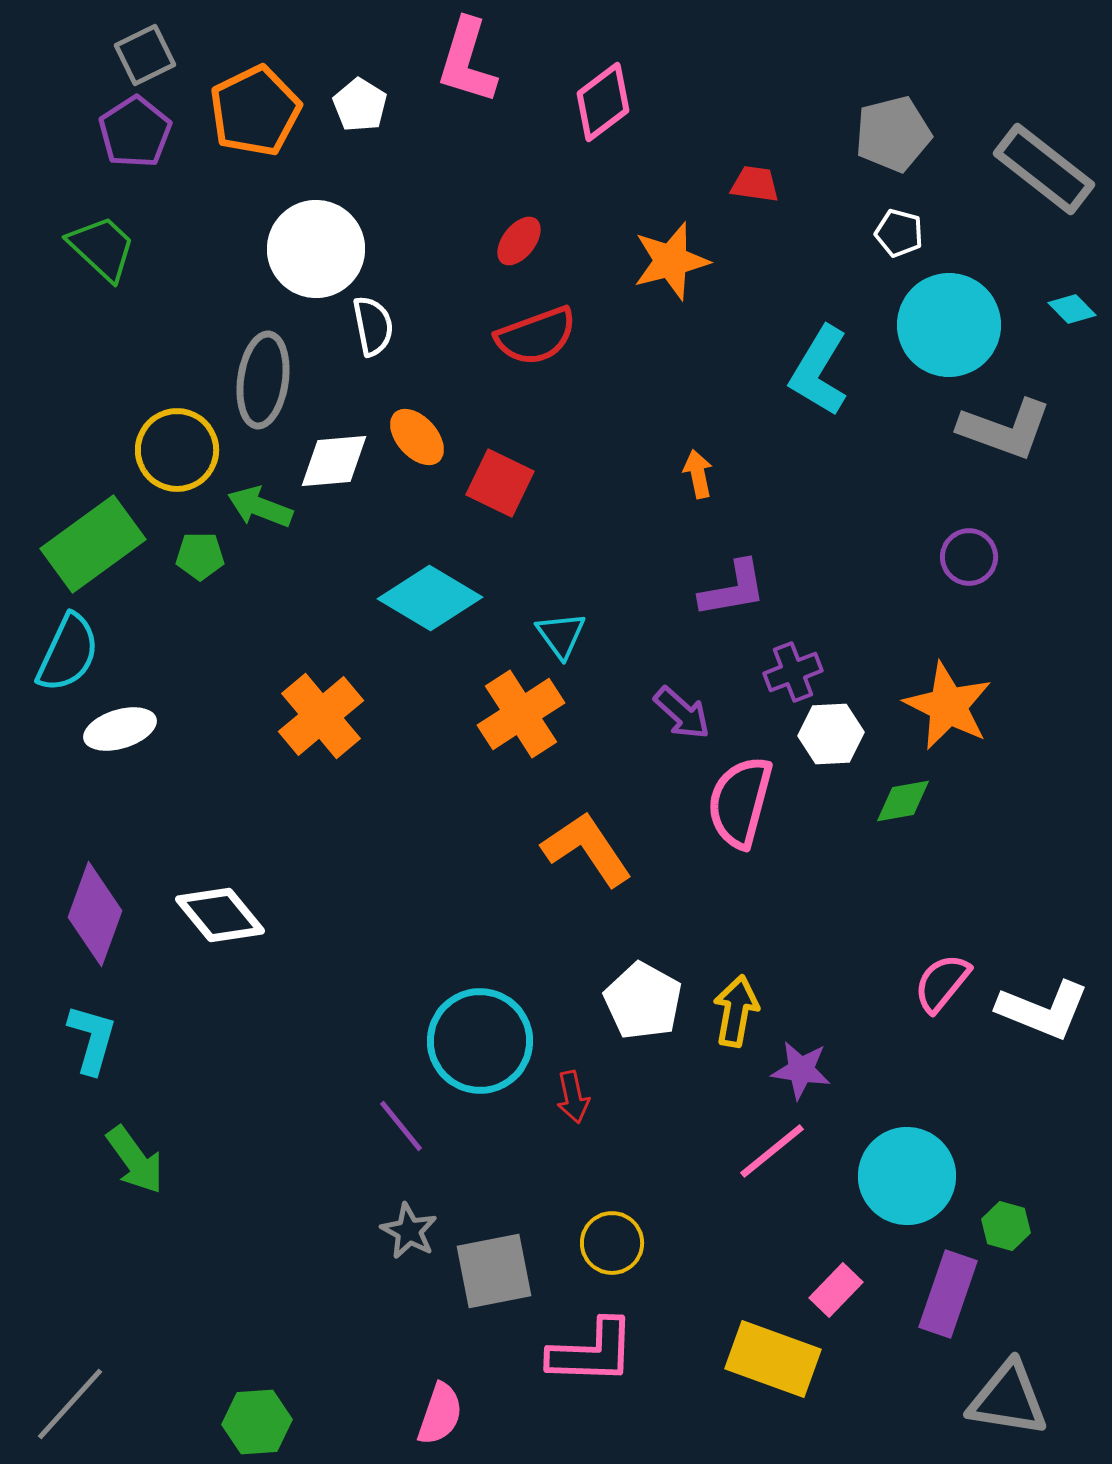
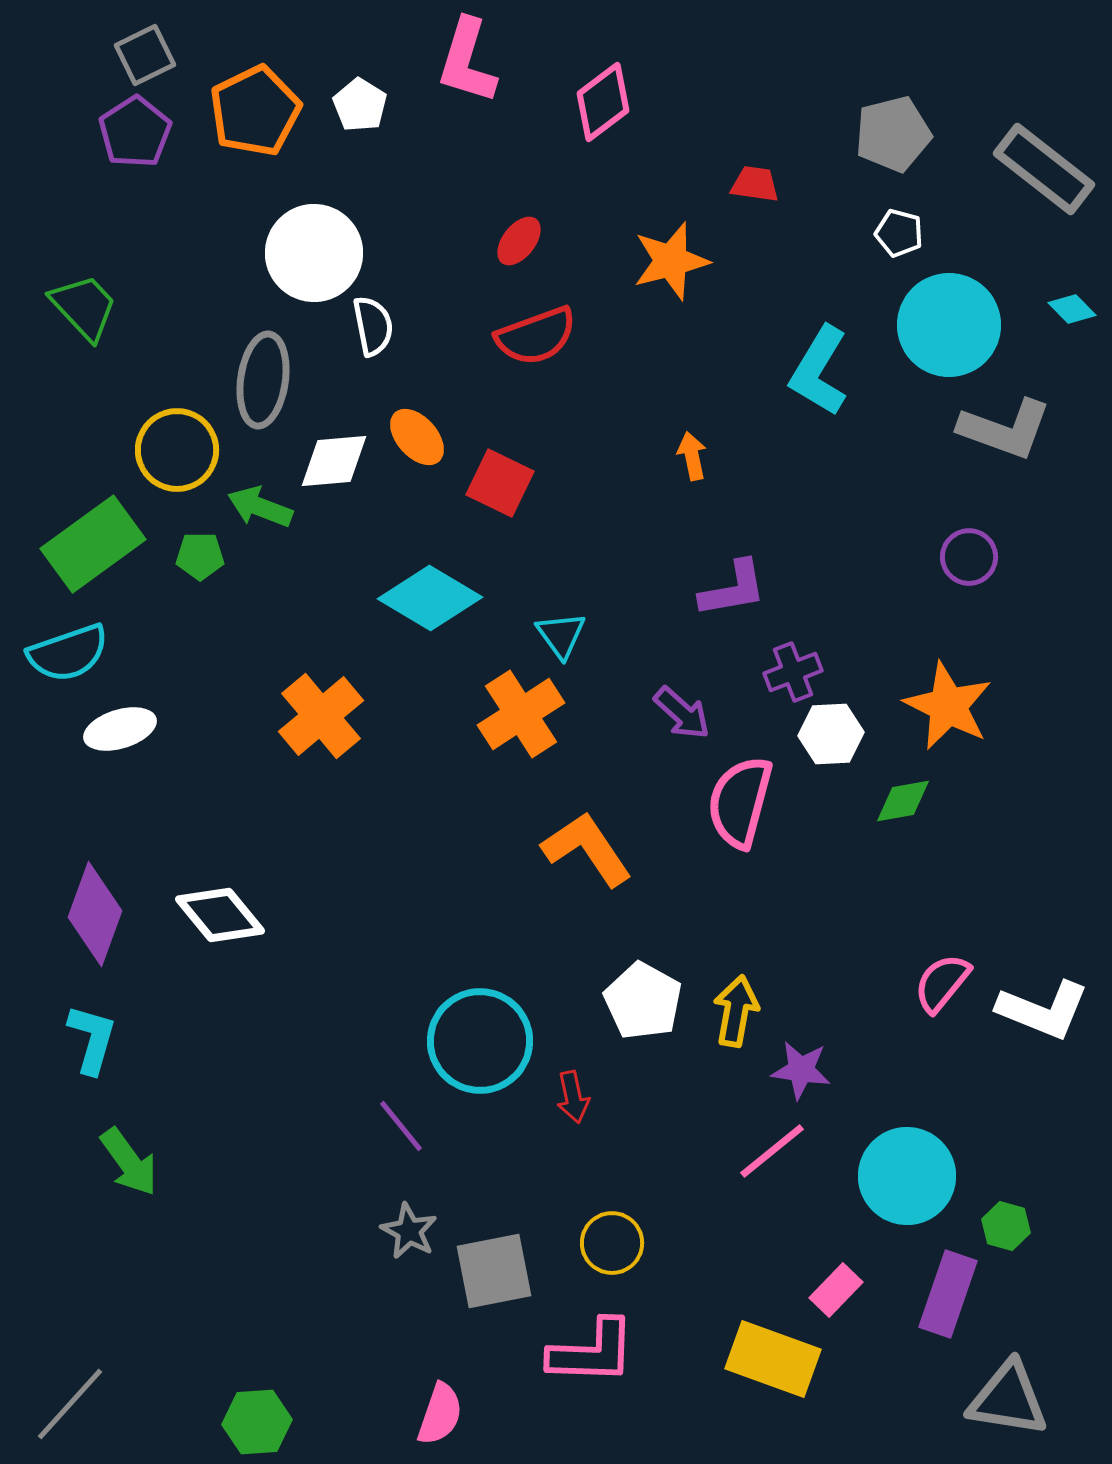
green trapezoid at (102, 248): moved 18 px left, 59 px down; rotated 4 degrees clockwise
white circle at (316, 249): moved 2 px left, 4 px down
orange arrow at (698, 474): moved 6 px left, 18 px up
cyan semicircle at (68, 653): rotated 46 degrees clockwise
green arrow at (135, 1160): moved 6 px left, 2 px down
